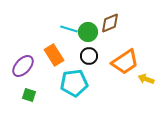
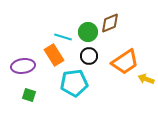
cyan line: moved 6 px left, 8 px down
purple ellipse: rotated 40 degrees clockwise
